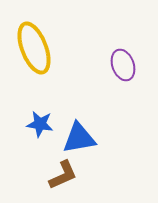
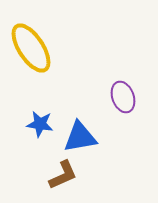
yellow ellipse: moved 3 px left; rotated 12 degrees counterclockwise
purple ellipse: moved 32 px down
blue triangle: moved 1 px right, 1 px up
